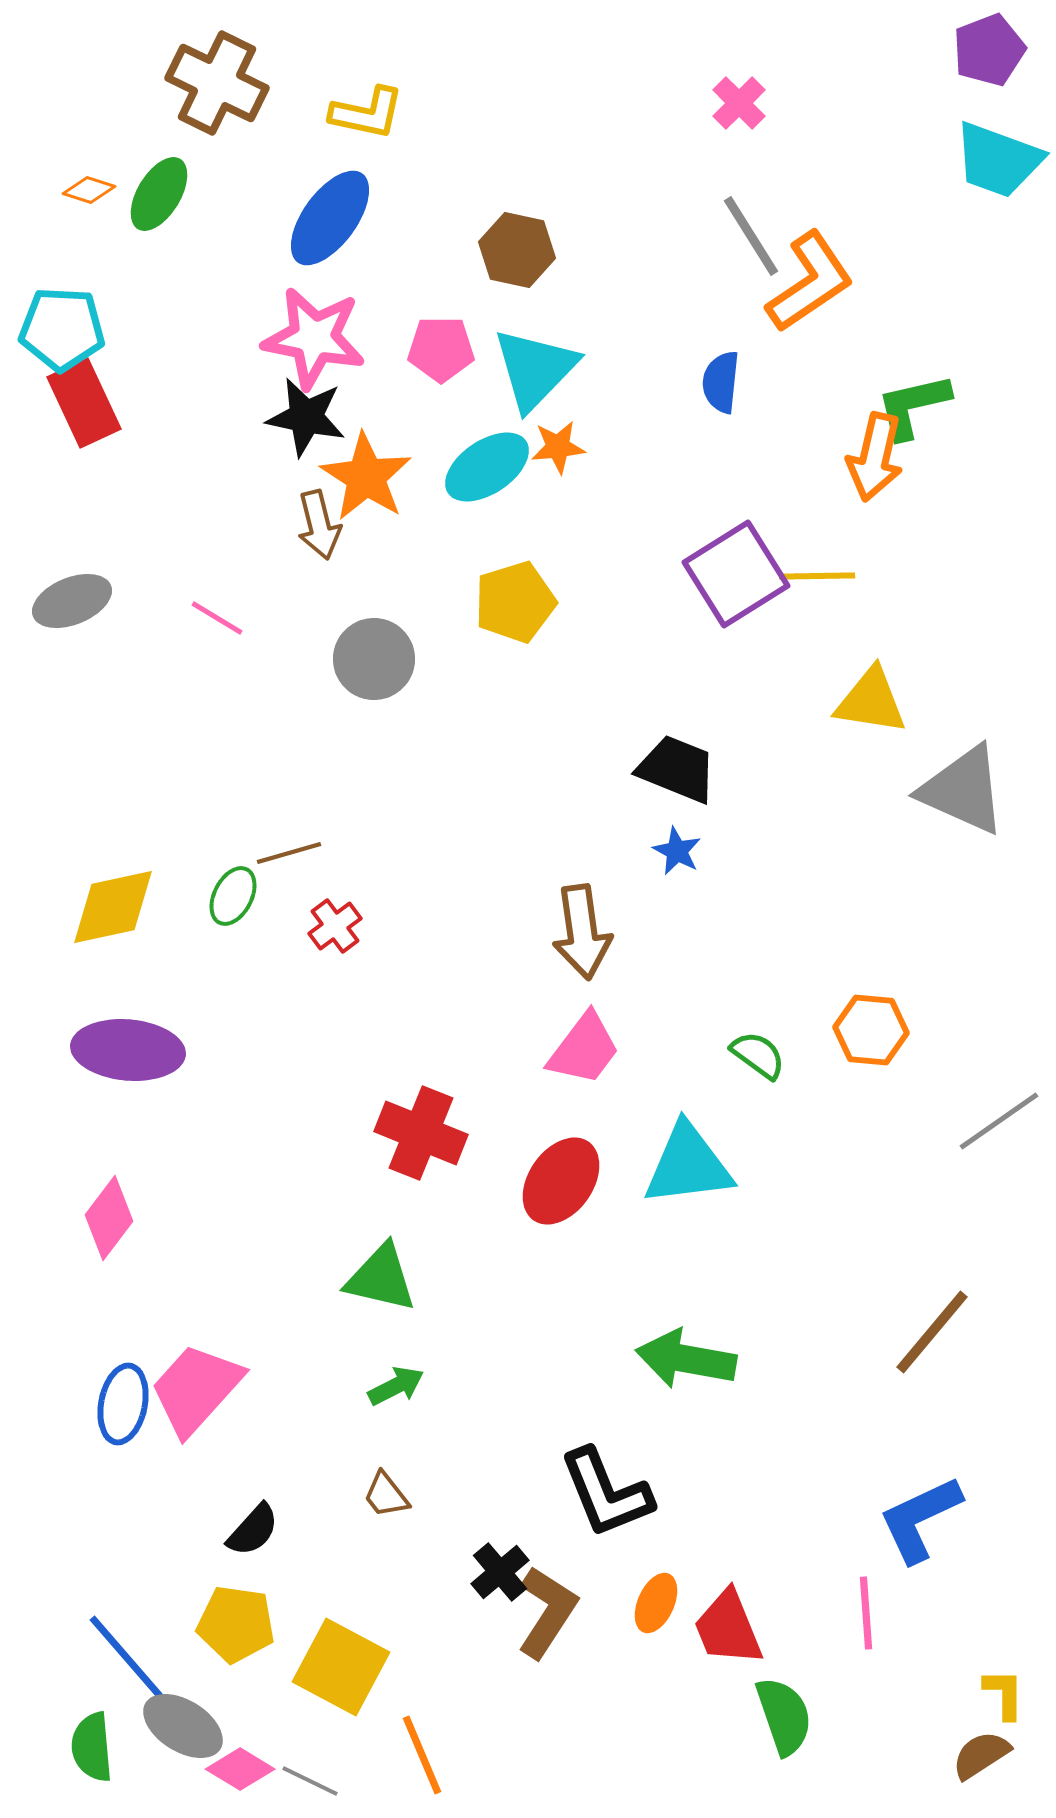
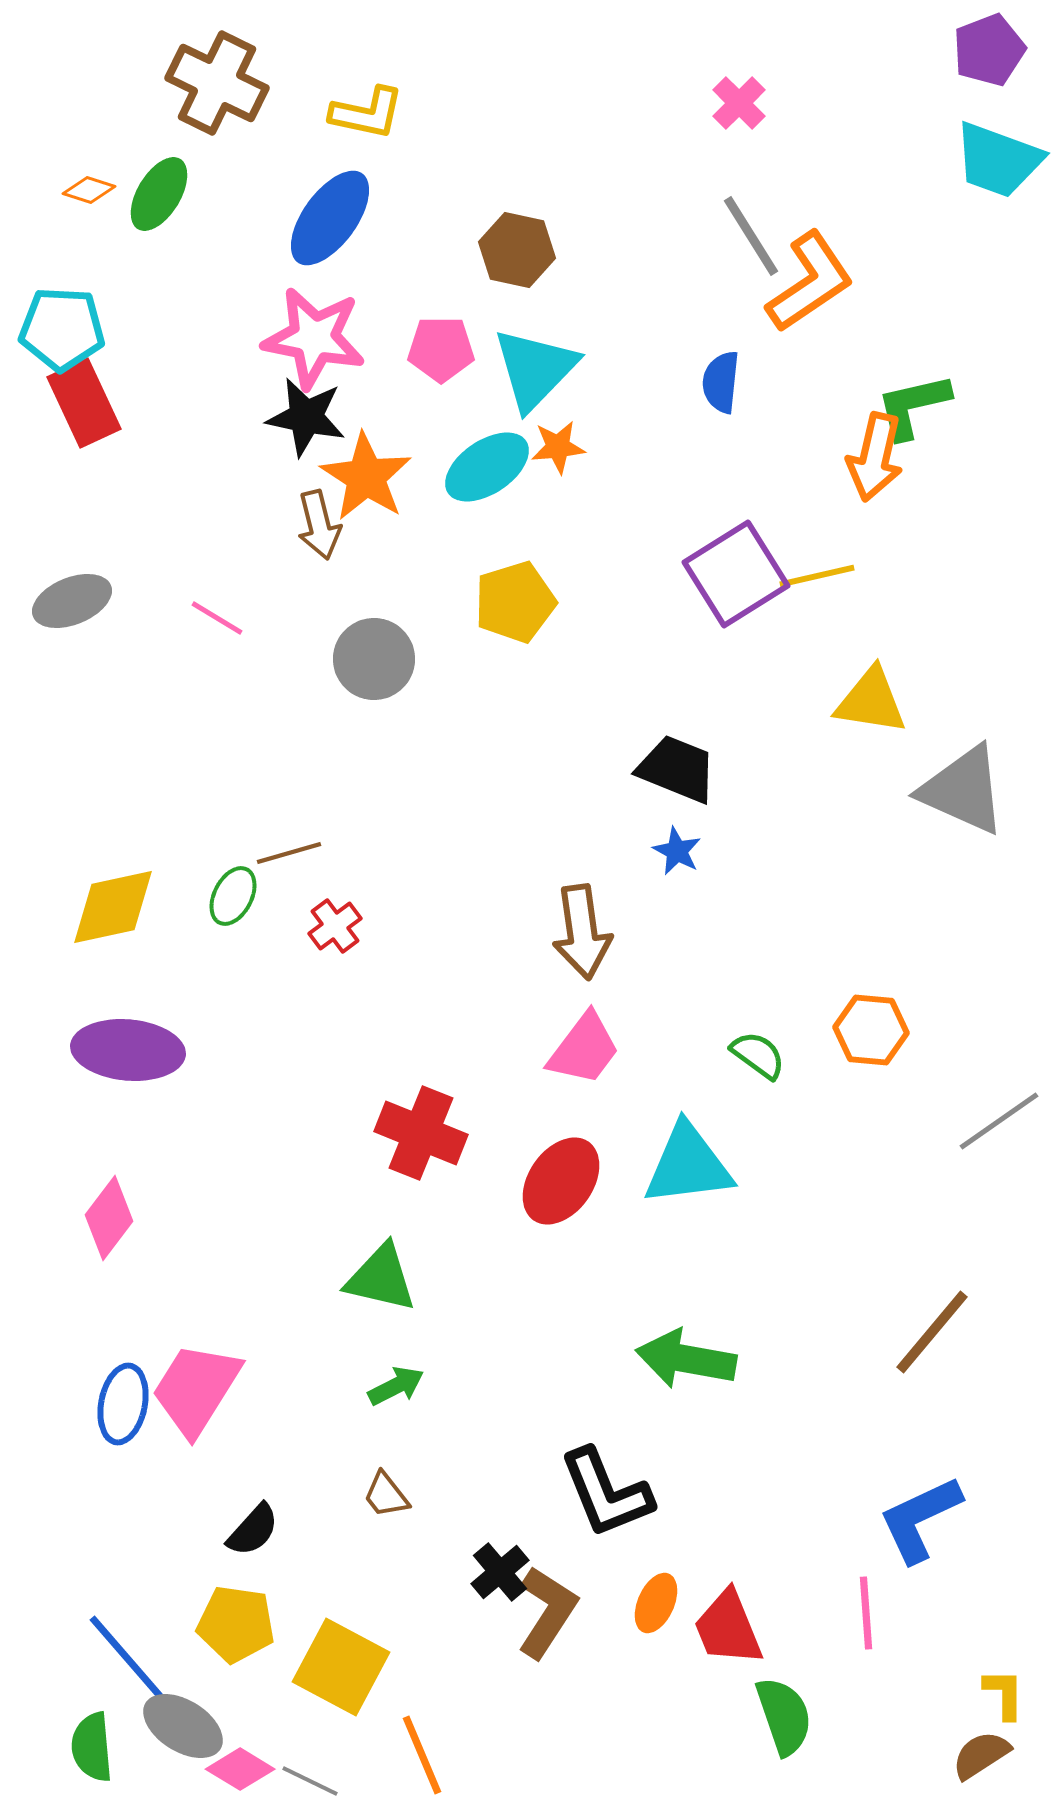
yellow line at (817, 576): rotated 12 degrees counterclockwise
pink trapezoid at (196, 1389): rotated 10 degrees counterclockwise
